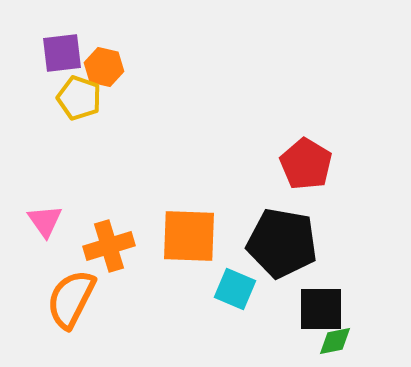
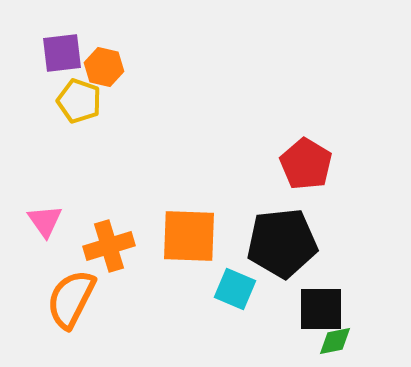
yellow pentagon: moved 3 px down
black pentagon: rotated 16 degrees counterclockwise
